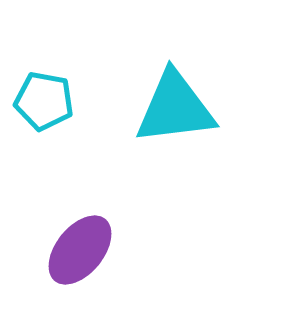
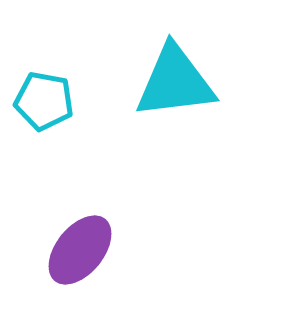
cyan triangle: moved 26 px up
